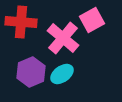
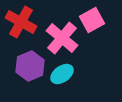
red cross: rotated 24 degrees clockwise
pink cross: moved 1 px left
purple hexagon: moved 1 px left, 6 px up
